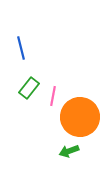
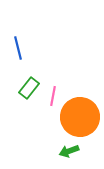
blue line: moved 3 px left
